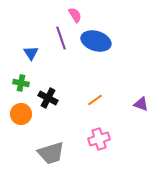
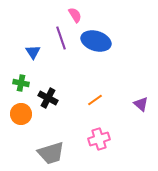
blue triangle: moved 2 px right, 1 px up
purple triangle: rotated 21 degrees clockwise
